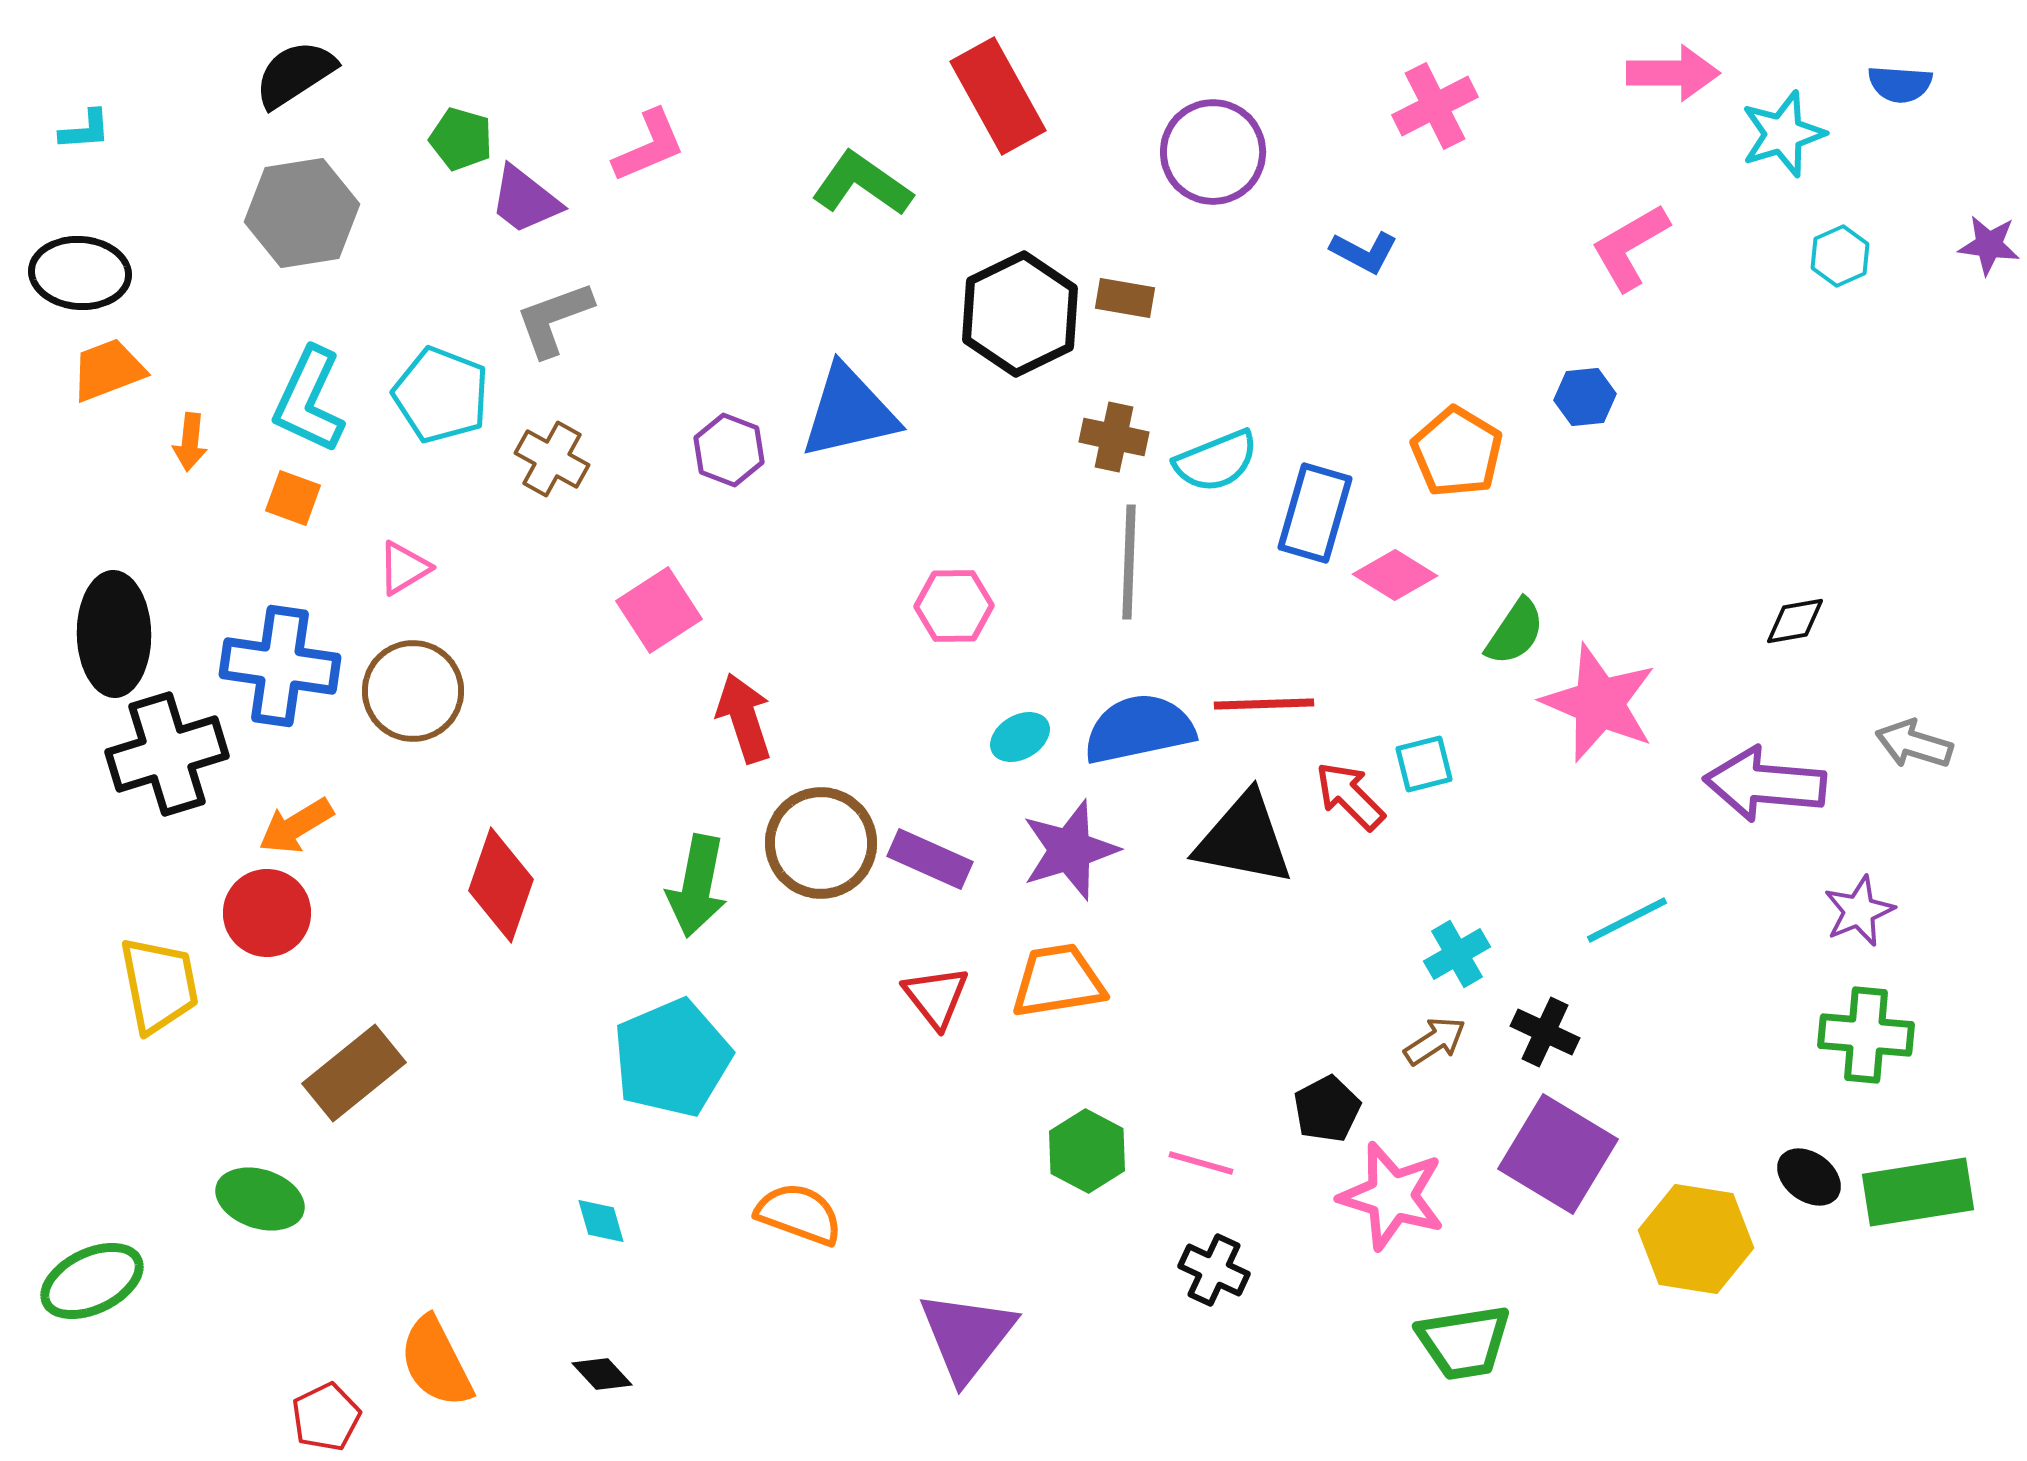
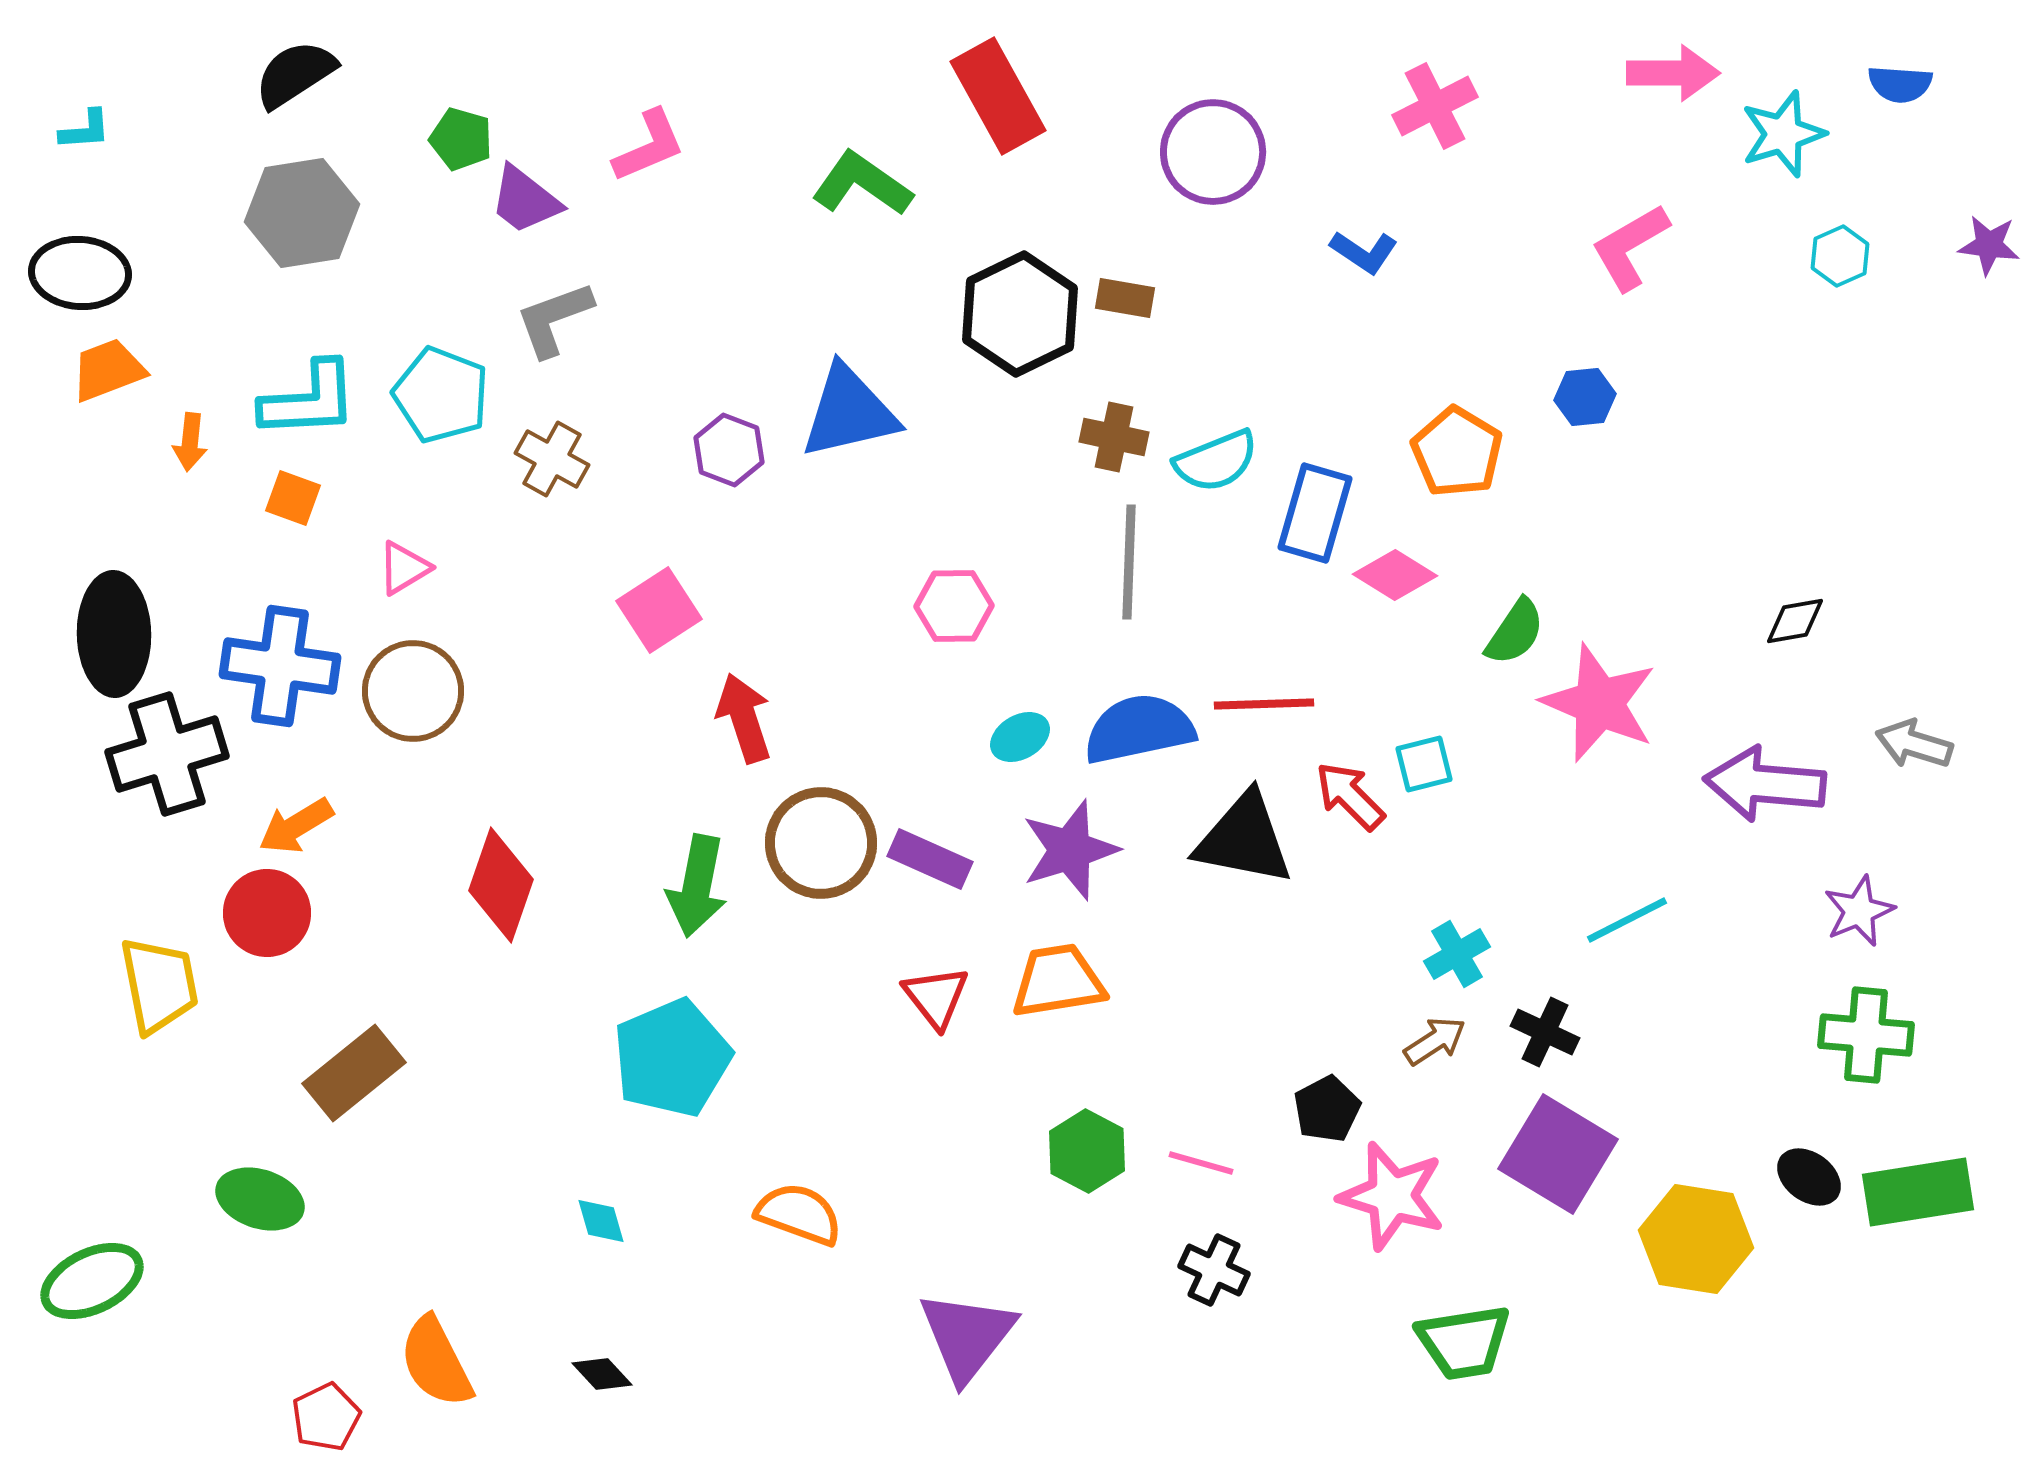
blue L-shape at (1364, 252): rotated 6 degrees clockwise
cyan L-shape at (309, 400): rotated 118 degrees counterclockwise
